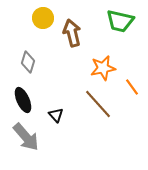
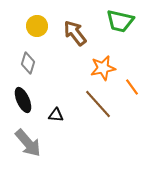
yellow circle: moved 6 px left, 8 px down
brown arrow: moved 3 px right; rotated 24 degrees counterclockwise
gray diamond: moved 1 px down
black triangle: rotated 42 degrees counterclockwise
gray arrow: moved 2 px right, 6 px down
